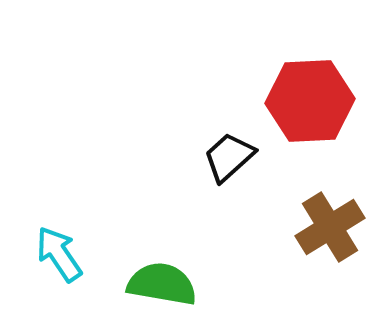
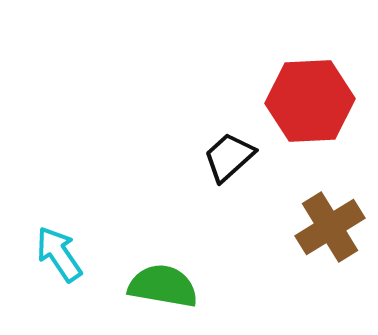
green semicircle: moved 1 px right, 2 px down
